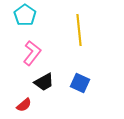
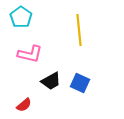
cyan pentagon: moved 4 px left, 2 px down
pink L-shape: moved 2 px left, 1 px down; rotated 65 degrees clockwise
black trapezoid: moved 7 px right, 1 px up
